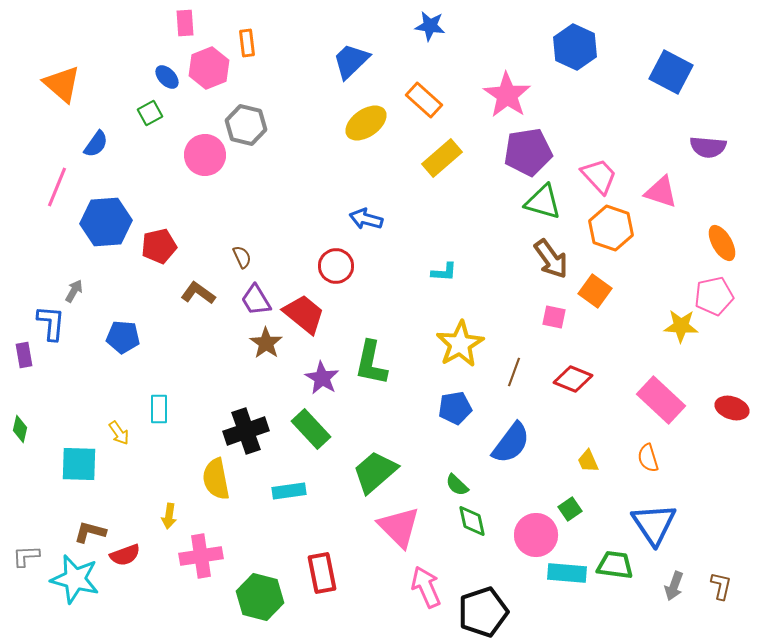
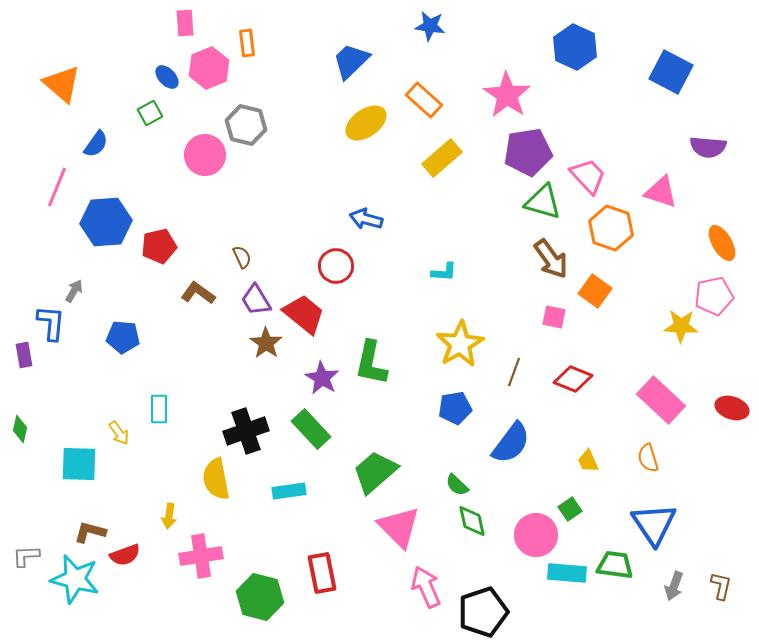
pink trapezoid at (599, 176): moved 11 px left
